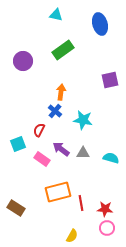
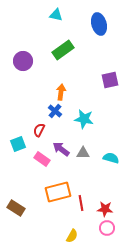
blue ellipse: moved 1 px left
cyan star: moved 1 px right, 1 px up
